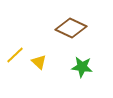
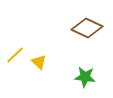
brown diamond: moved 16 px right
green star: moved 3 px right, 10 px down
